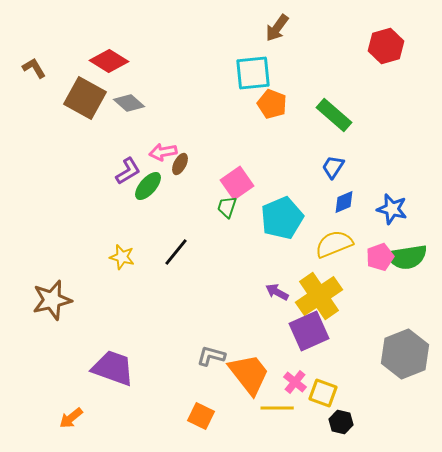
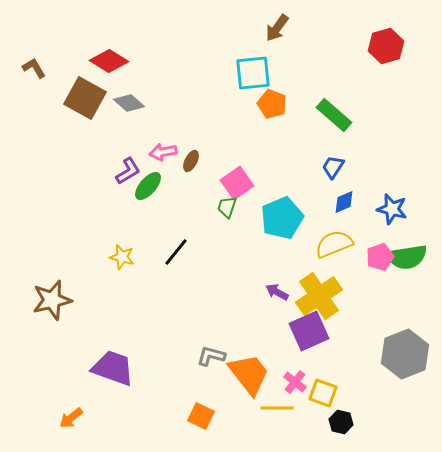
brown ellipse: moved 11 px right, 3 px up
